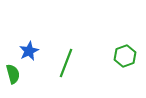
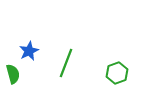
green hexagon: moved 8 px left, 17 px down
